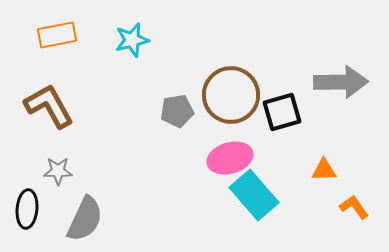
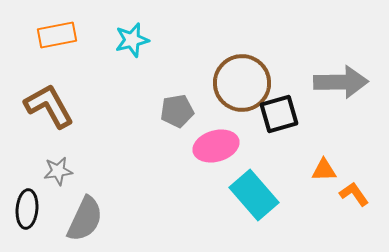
brown circle: moved 11 px right, 12 px up
black square: moved 3 px left, 2 px down
pink ellipse: moved 14 px left, 12 px up
gray star: rotated 8 degrees counterclockwise
orange L-shape: moved 13 px up
